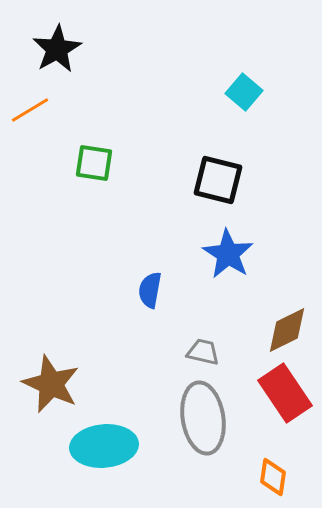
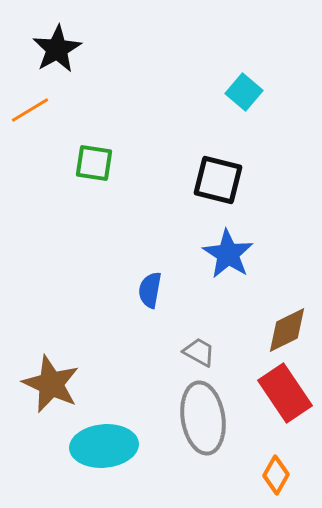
gray trapezoid: moved 4 px left; rotated 16 degrees clockwise
orange diamond: moved 3 px right, 2 px up; rotated 21 degrees clockwise
